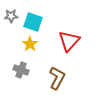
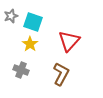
gray star: rotated 16 degrees counterclockwise
brown L-shape: moved 4 px right, 4 px up
